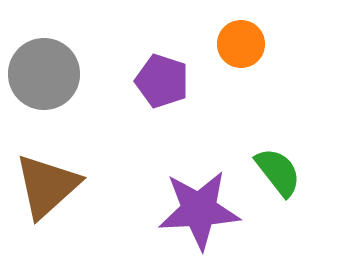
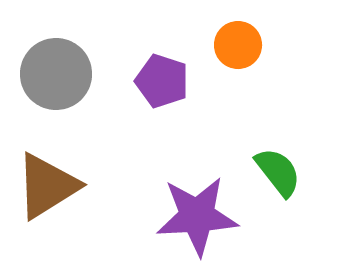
orange circle: moved 3 px left, 1 px down
gray circle: moved 12 px right
brown triangle: rotated 10 degrees clockwise
purple star: moved 2 px left, 6 px down
